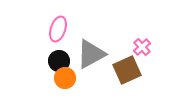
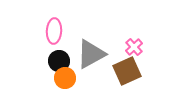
pink ellipse: moved 4 px left, 2 px down; rotated 15 degrees counterclockwise
pink cross: moved 8 px left
brown square: moved 1 px down
